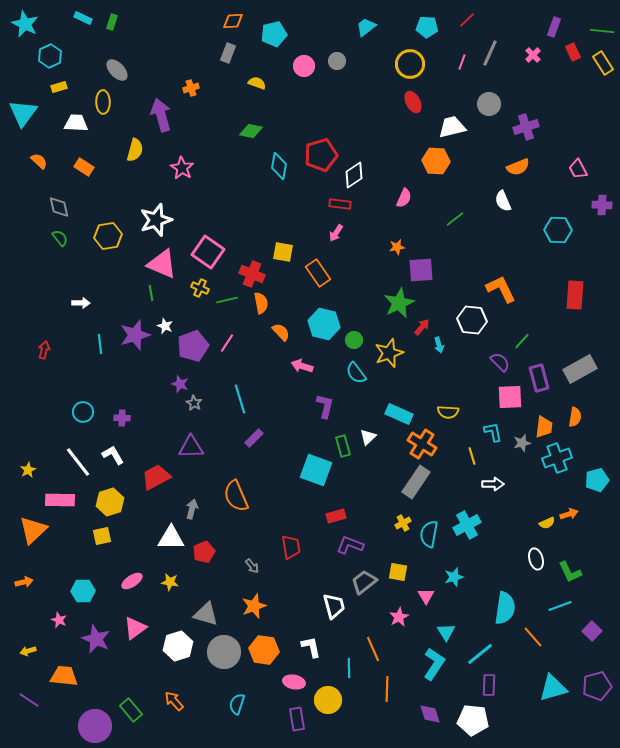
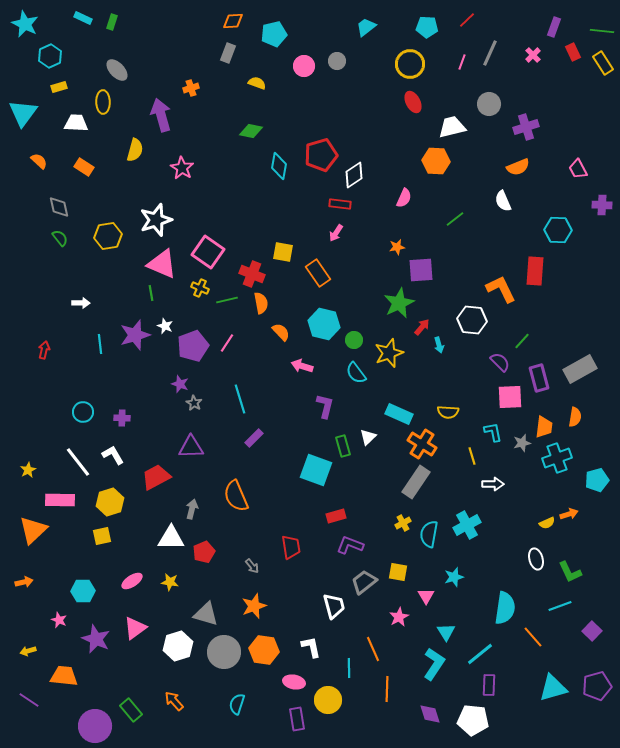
red rectangle at (575, 295): moved 40 px left, 24 px up
